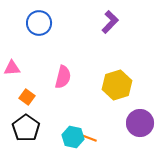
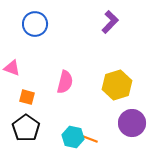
blue circle: moved 4 px left, 1 px down
pink triangle: rotated 24 degrees clockwise
pink semicircle: moved 2 px right, 5 px down
orange square: rotated 21 degrees counterclockwise
purple circle: moved 8 px left
orange line: moved 1 px right, 1 px down
